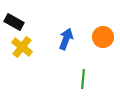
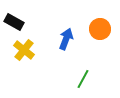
orange circle: moved 3 px left, 8 px up
yellow cross: moved 2 px right, 3 px down
green line: rotated 24 degrees clockwise
